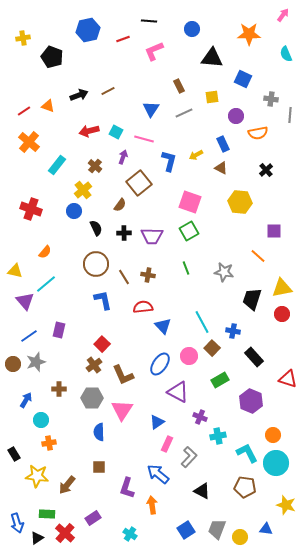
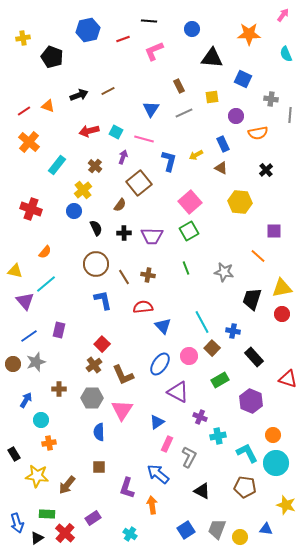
pink square at (190, 202): rotated 30 degrees clockwise
gray L-shape at (189, 457): rotated 15 degrees counterclockwise
